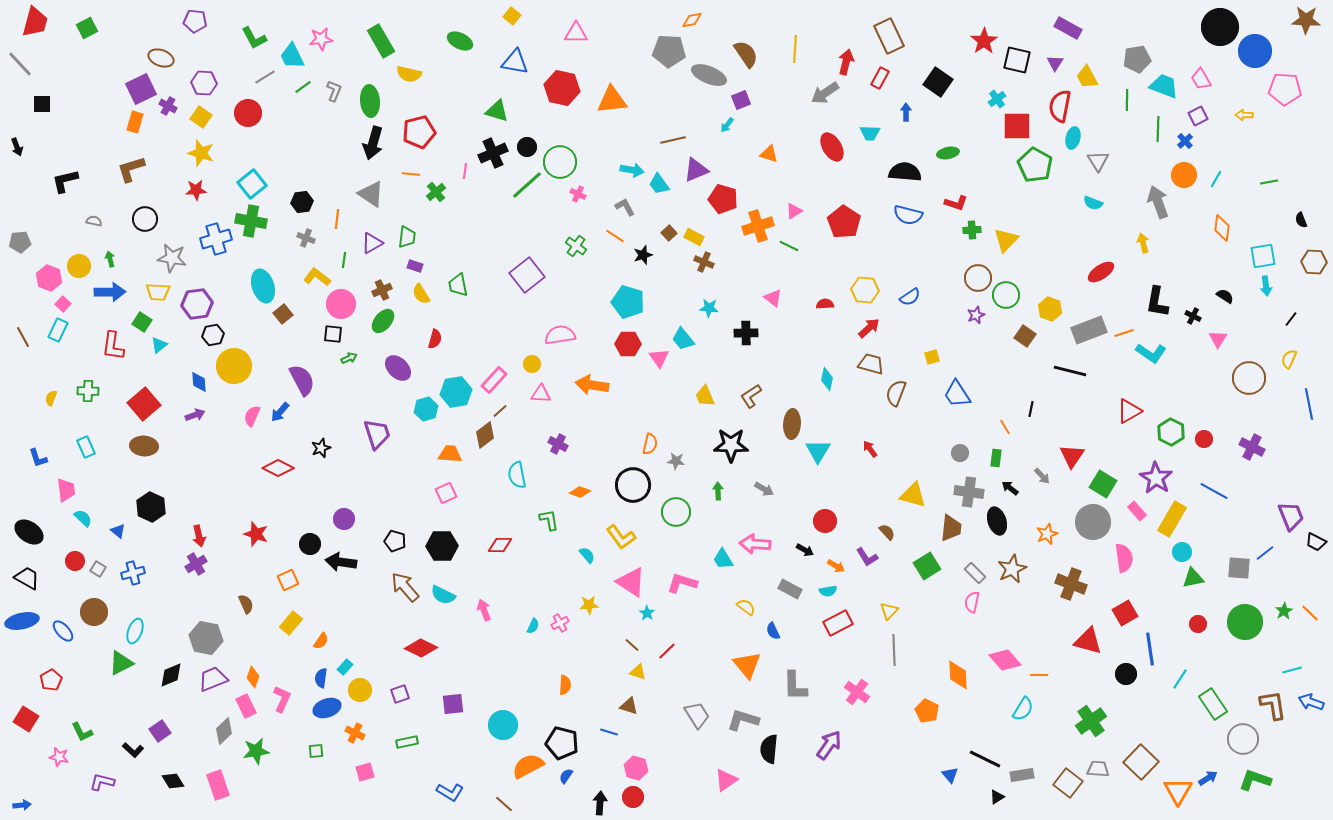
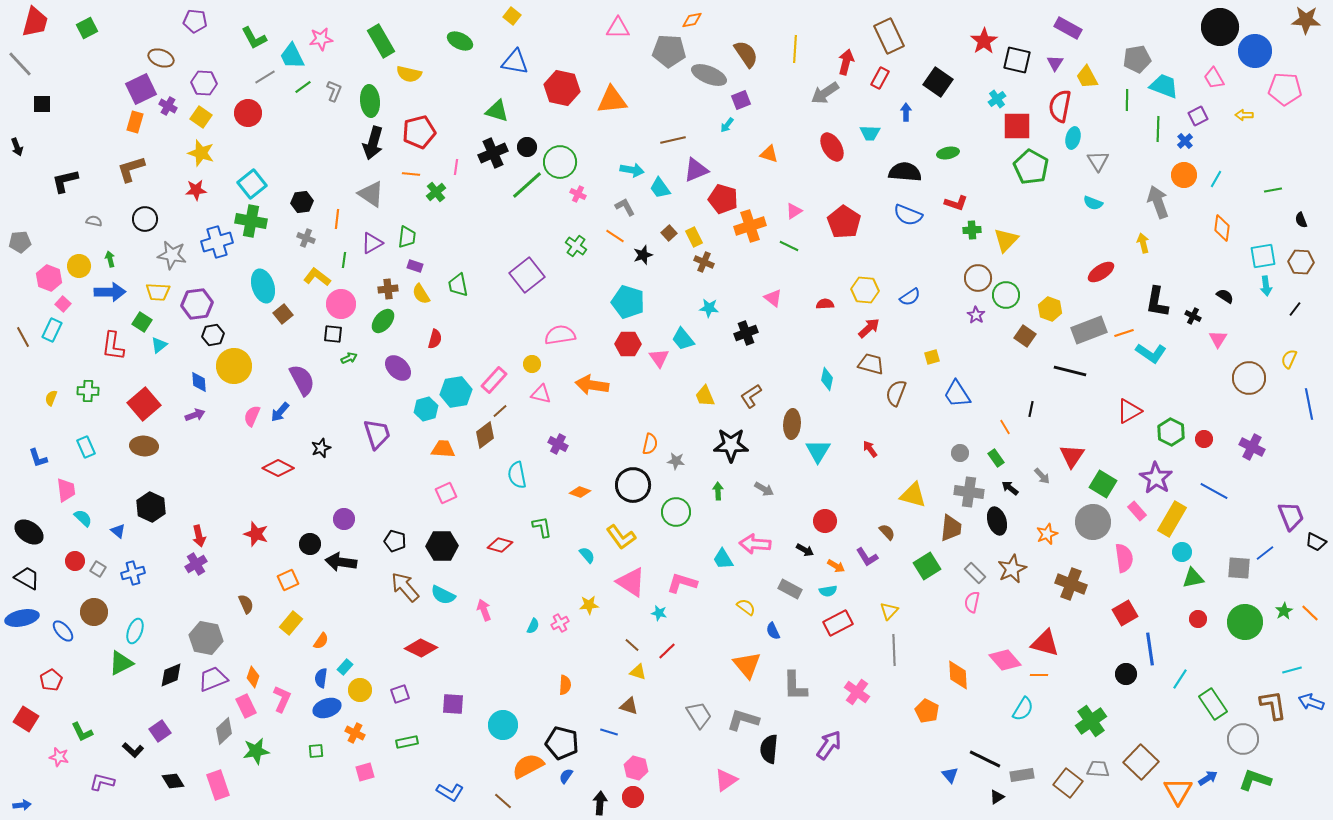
pink triangle at (576, 33): moved 42 px right, 5 px up
pink trapezoid at (1201, 79): moved 13 px right, 1 px up
green pentagon at (1035, 165): moved 4 px left, 2 px down
pink line at (465, 171): moved 9 px left, 4 px up
green line at (1269, 182): moved 4 px right, 8 px down
cyan trapezoid at (659, 184): moved 1 px right, 4 px down
blue semicircle at (908, 215): rotated 8 degrees clockwise
orange cross at (758, 226): moved 8 px left
yellow rectangle at (694, 237): rotated 36 degrees clockwise
blue cross at (216, 239): moved 1 px right, 3 px down
gray star at (172, 258): moved 3 px up
brown hexagon at (1314, 262): moved 13 px left
brown cross at (382, 290): moved 6 px right, 1 px up; rotated 18 degrees clockwise
purple star at (976, 315): rotated 18 degrees counterclockwise
black line at (1291, 319): moved 4 px right, 10 px up
cyan rectangle at (58, 330): moved 6 px left
black cross at (746, 333): rotated 20 degrees counterclockwise
pink triangle at (541, 394): rotated 10 degrees clockwise
orange trapezoid at (450, 454): moved 7 px left, 5 px up
green rectangle at (996, 458): rotated 42 degrees counterclockwise
green L-shape at (549, 520): moved 7 px left, 7 px down
red diamond at (500, 545): rotated 15 degrees clockwise
cyan star at (647, 613): moved 12 px right; rotated 21 degrees counterclockwise
blue ellipse at (22, 621): moved 3 px up
red circle at (1198, 624): moved 5 px up
red triangle at (1088, 641): moved 43 px left, 2 px down
purple square at (453, 704): rotated 10 degrees clockwise
gray trapezoid at (697, 715): moved 2 px right
brown line at (504, 804): moved 1 px left, 3 px up
